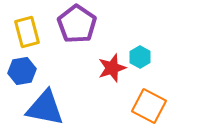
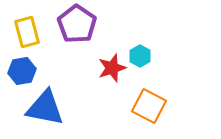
cyan hexagon: moved 1 px up
